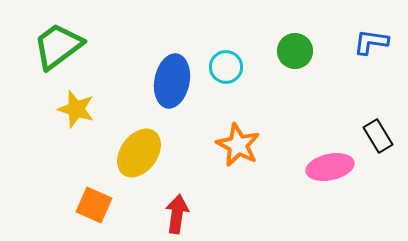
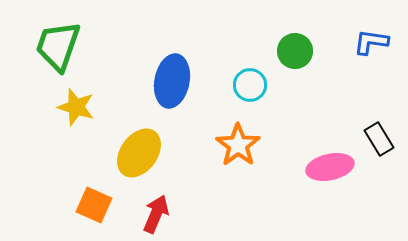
green trapezoid: rotated 34 degrees counterclockwise
cyan circle: moved 24 px right, 18 px down
yellow star: moved 2 px up
black rectangle: moved 1 px right, 3 px down
orange star: rotated 9 degrees clockwise
red arrow: moved 21 px left; rotated 15 degrees clockwise
